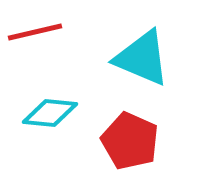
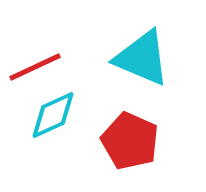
red line: moved 35 px down; rotated 12 degrees counterclockwise
cyan diamond: moved 3 px right, 2 px down; rotated 30 degrees counterclockwise
